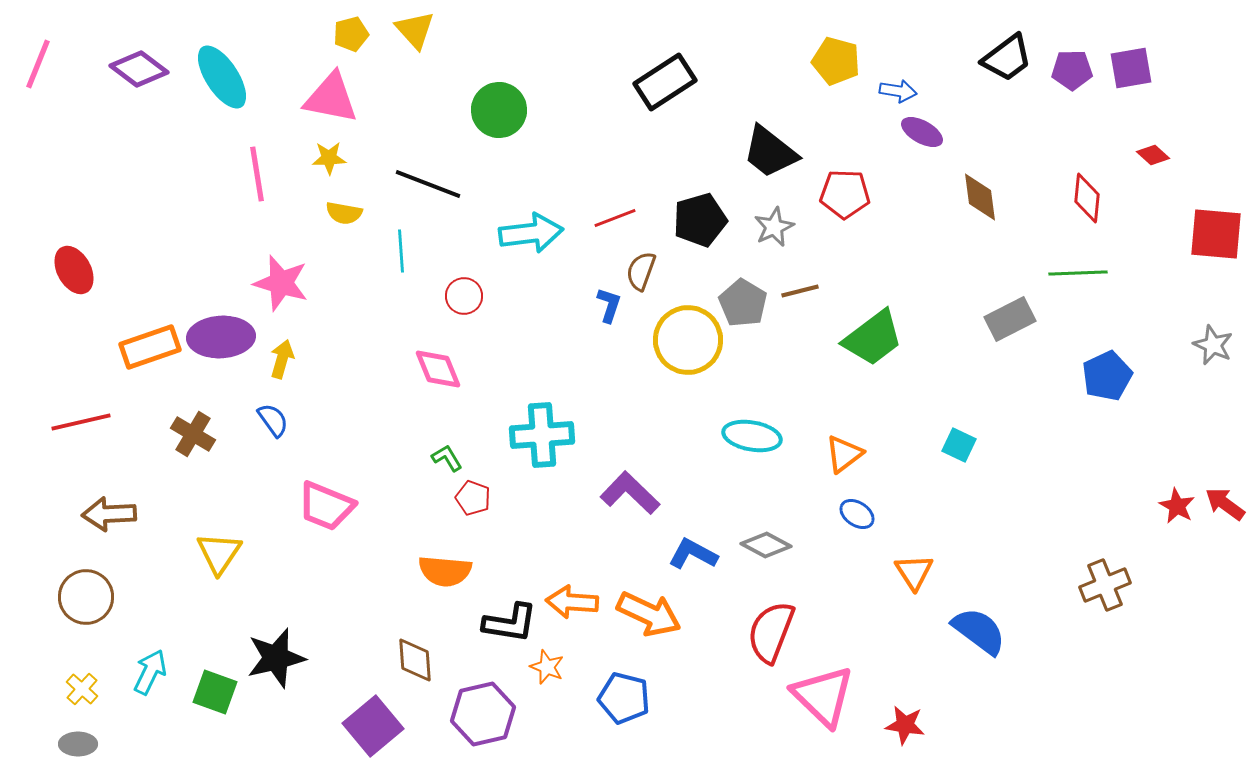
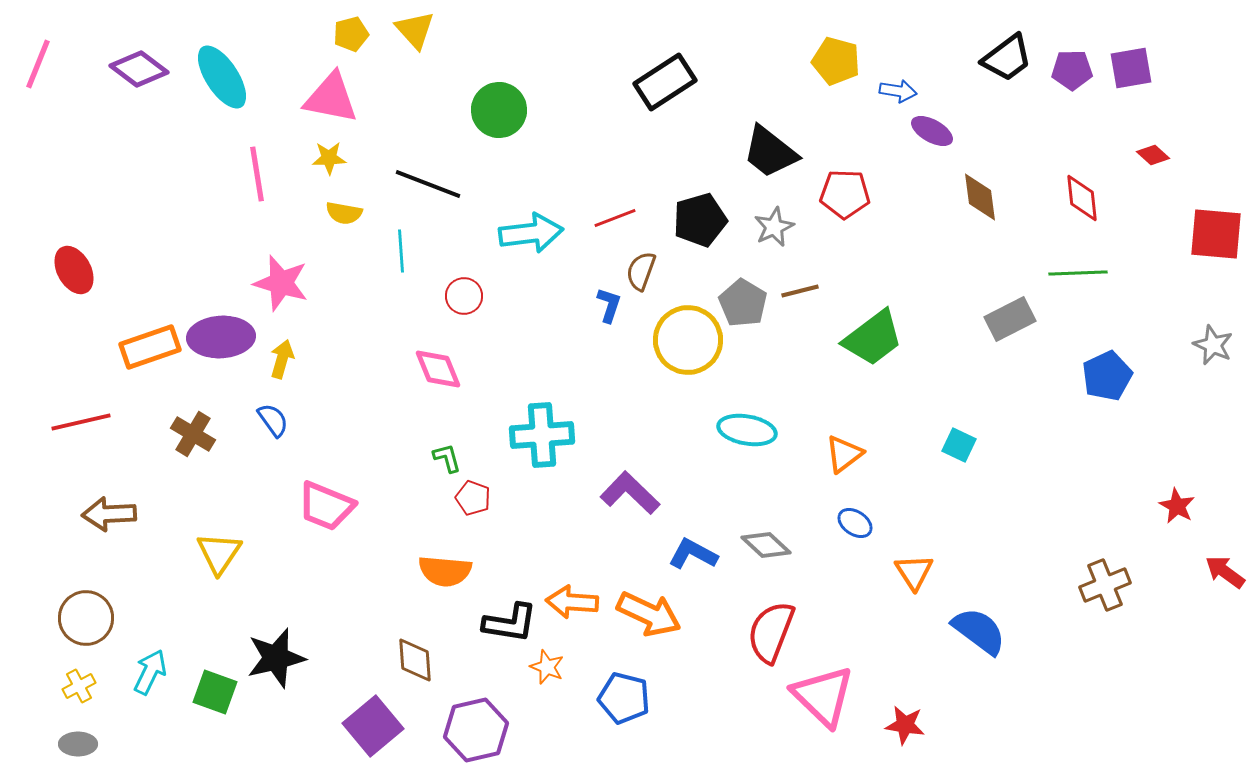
purple ellipse at (922, 132): moved 10 px right, 1 px up
red diamond at (1087, 198): moved 5 px left; rotated 12 degrees counterclockwise
cyan ellipse at (752, 436): moved 5 px left, 6 px up
green L-shape at (447, 458): rotated 16 degrees clockwise
red arrow at (1225, 504): moved 68 px down
blue ellipse at (857, 514): moved 2 px left, 9 px down
gray diamond at (766, 545): rotated 15 degrees clockwise
brown circle at (86, 597): moved 21 px down
yellow cross at (82, 689): moved 3 px left, 3 px up; rotated 20 degrees clockwise
purple hexagon at (483, 714): moved 7 px left, 16 px down
